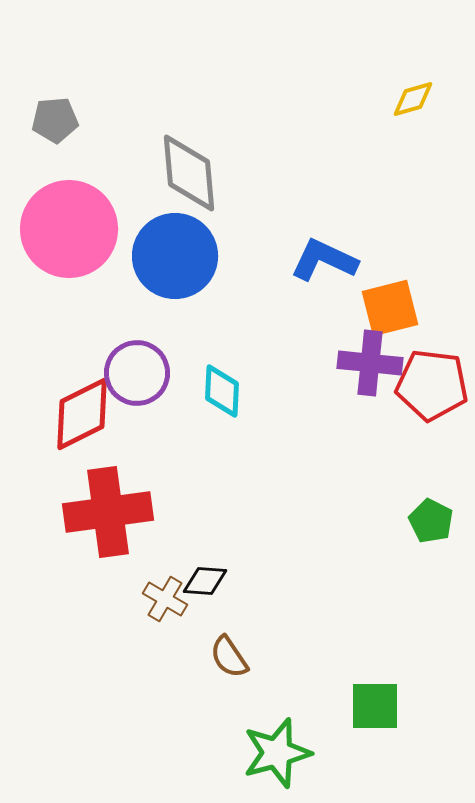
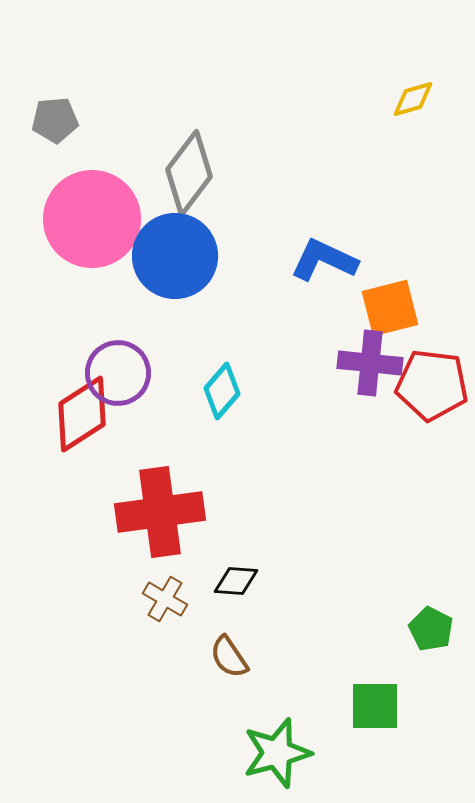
gray diamond: rotated 42 degrees clockwise
pink circle: moved 23 px right, 10 px up
purple circle: moved 19 px left
cyan diamond: rotated 38 degrees clockwise
red diamond: rotated 6 degrees counterclockwise
red cross: moved 52 px right
green pentagon: moved 108 px down
black diamond: moved 31 px right
